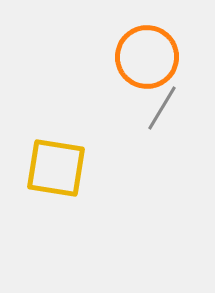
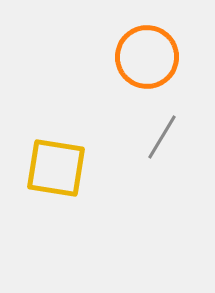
gray line: moved 29 px down
